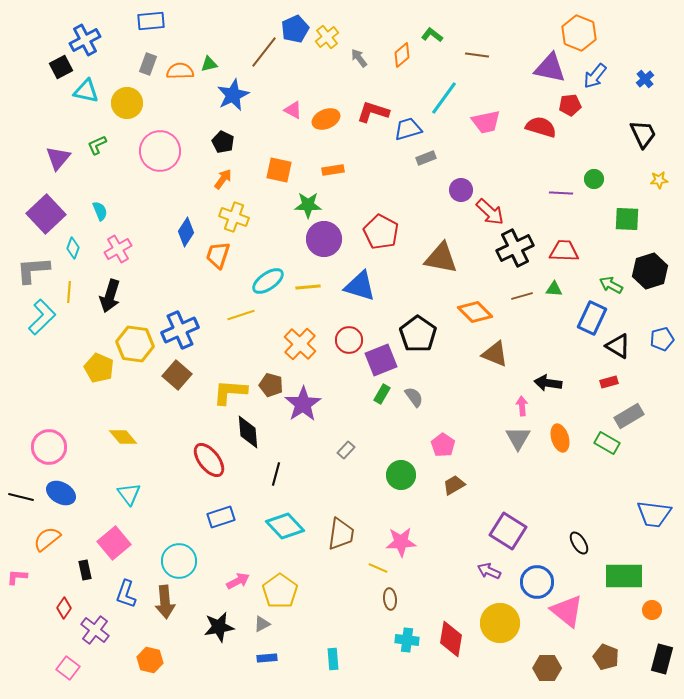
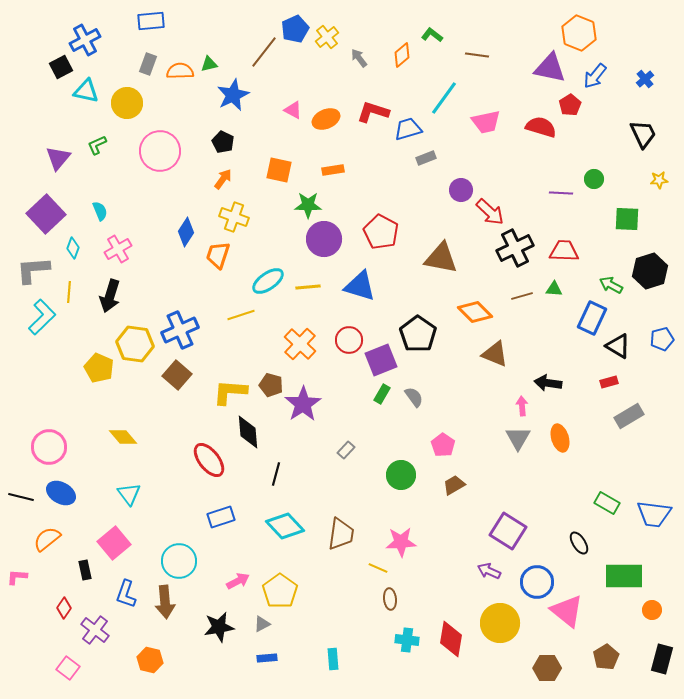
red pentagon at (570, 105): rotated 25 degrees counterclockwise
green rectangle at (607, 443): moved 60 px down
brown pentagon at (606, 657): rotated 20 degrees clockwise
